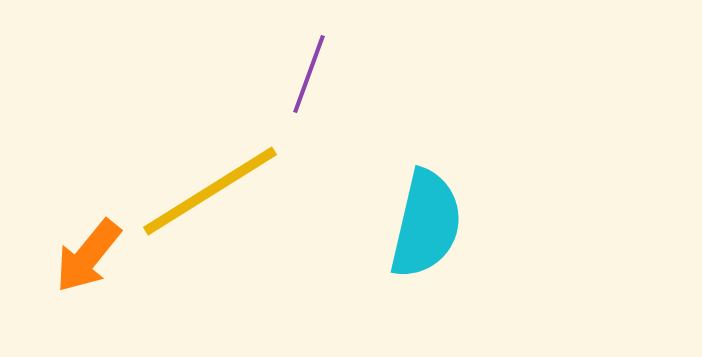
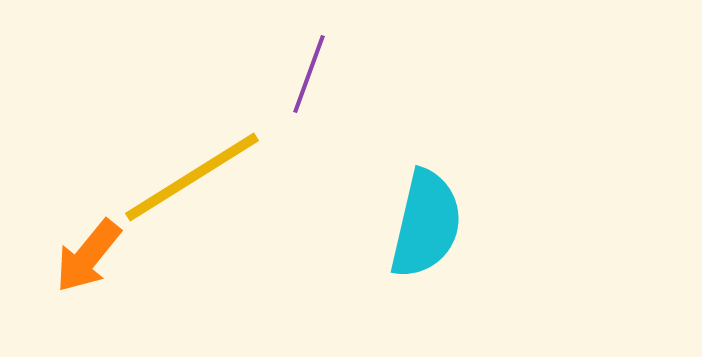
yellow line: moved 18 px left, 14 px up
